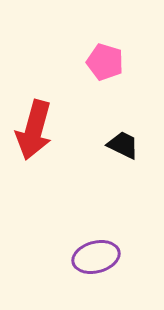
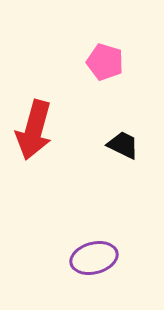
purple ellipse: moved 2 px left, 1 px down
